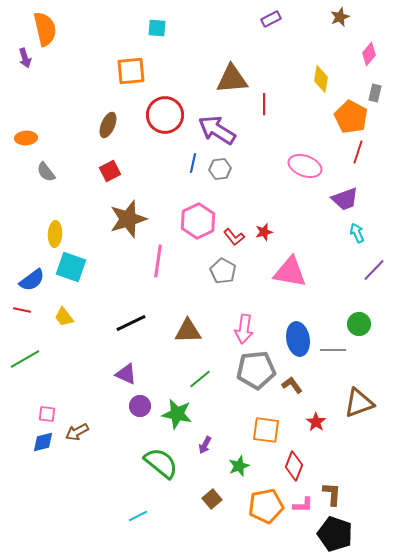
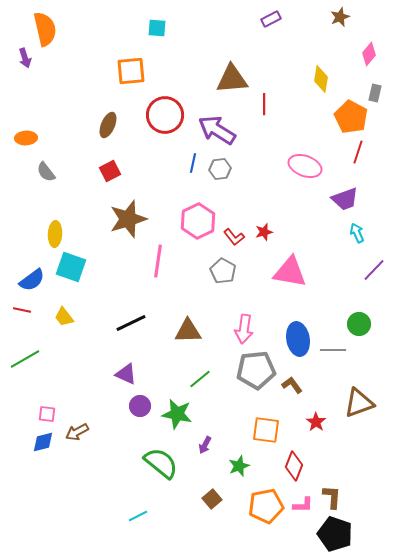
brown L-shape at (332, 494): moved 3 px down
